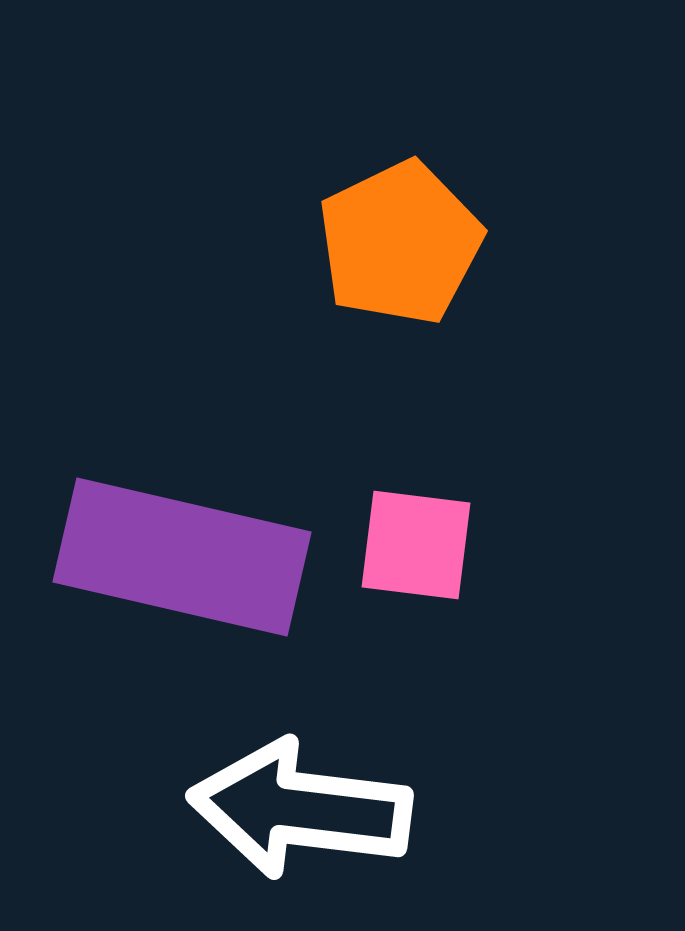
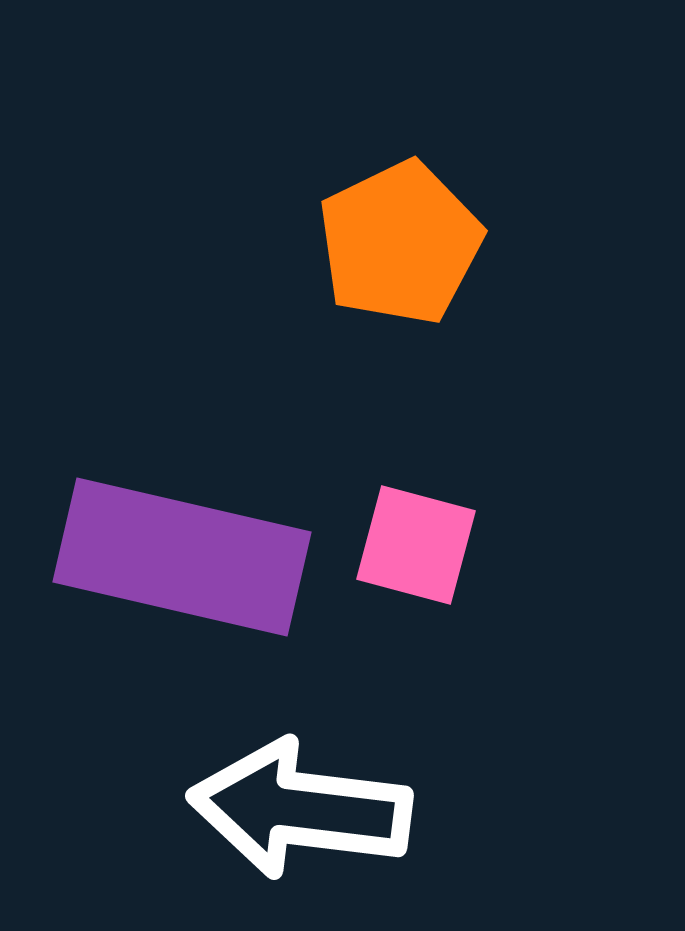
pink square: rotated 8 degrees clockwise
